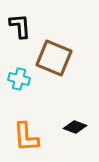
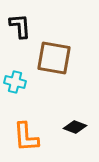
brown square: rotated 12 degrees counterclockwise
cyan cross: moved 4 px left, 3 px down
